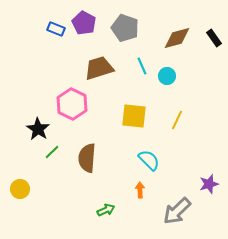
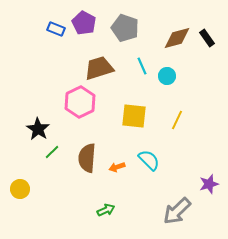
black rectangle: moved 7 px left
pink hexagon: moved 8 px right, 2 px up; rotated 8 degrees clockwise
orange arrow: moved 23 px left, 23 px up; rotated 105 degrees counterclockwise
